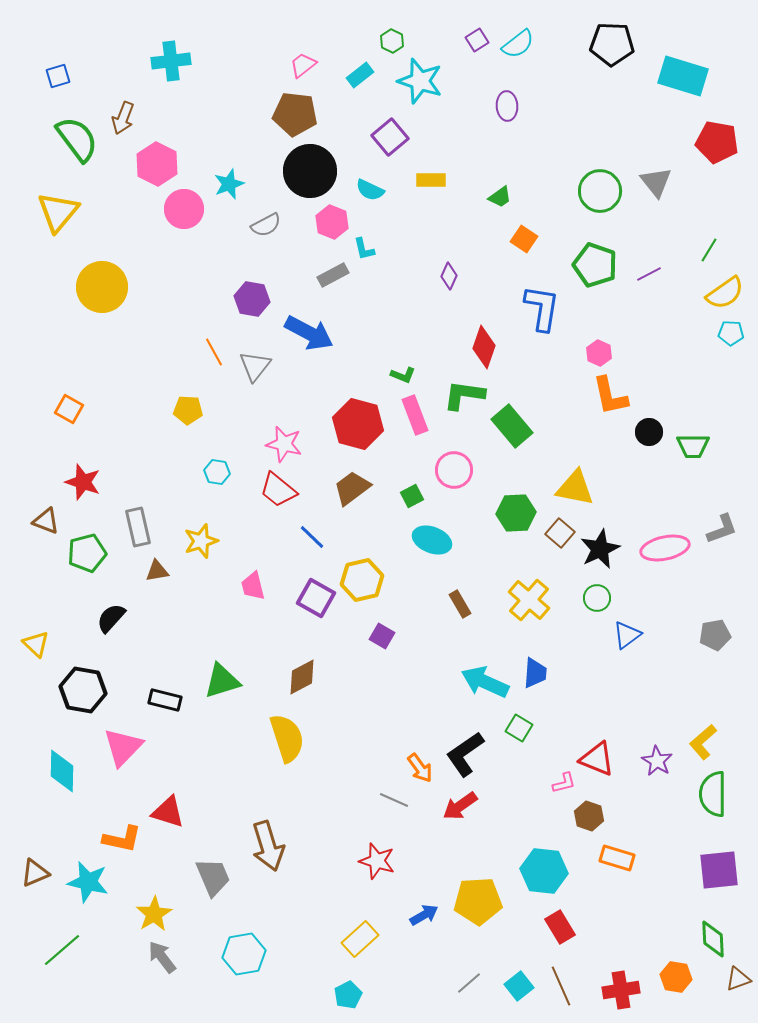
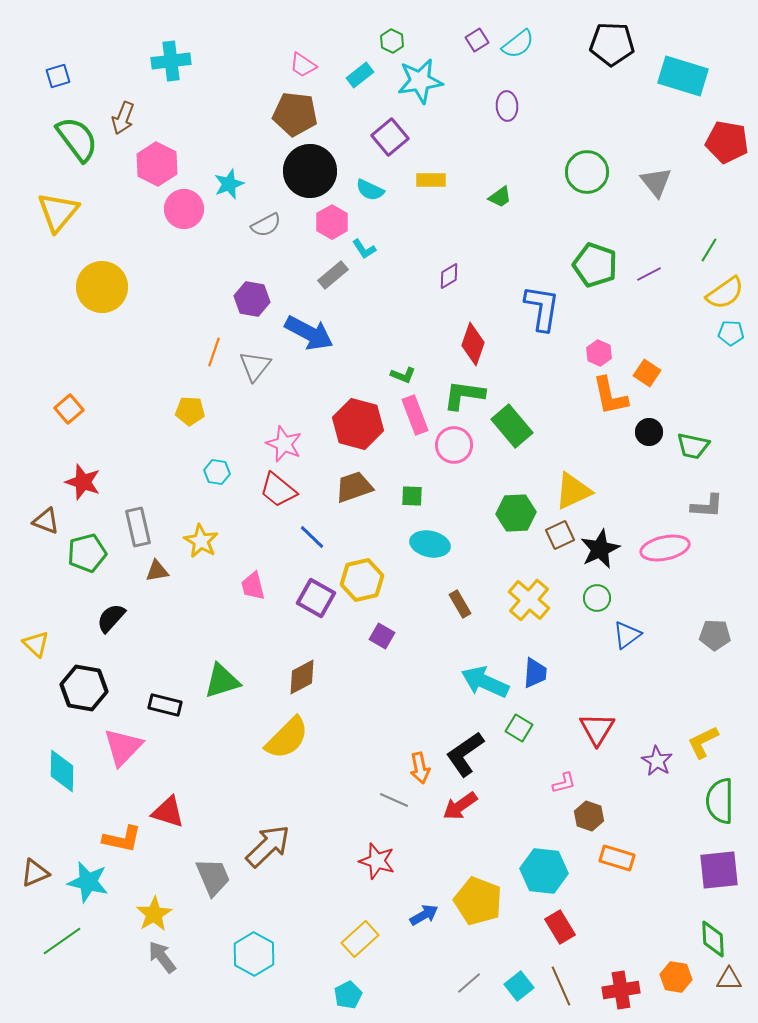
pink trapezoid at (303, 65): rotated 108 degrees counterclockwise
cyan star at (420, 81): rotated 27 degrees counterclockwise
red pentagon at (717, 142): moved 10 px right
green circle at (600, 191): moved 13 px left, 19 px up
pink hexagon at (332, 222): rotated 8 degrees clockwise
orange square at (524, 239): moved 123 px right, 134 px down
cyan L-shape at (364, 249): rotated 20 degrees counterclockwise
gray rectangle at (333, 275): rotated 12 degrees counterclockwise
purple diamond at (449, 276): rotated 36 degrees clockwise
red diamond at (484, 347): moved 11 px left, 3 px up
orange line at (214, 352): rotated 48 degrees clockwise
orange square at (69, 409): rotated 20 degrees clockwise
yellow pentagon at (188, 410): moved 2 px right, 1 px down
pink star at (284, 444): rotated 9 degrees clockwise
green trapezoid at (693, 446): rotated 12 degrees clockwise
pink circle at (454, 470): moved 25 px up
brown trapezoid at (352, 488): moved 2 px right, 1 px up; rotated 18 degrees clockwise
yellow triangle at (575, 488): moved 2 px left, 3 px down; rotated 36 degrees counterclockwise
green square at (412, 496): rotated 30 degrees clockwise
gray L-shape at (722, 529): moved 15 px left, 23 px up; rotated 24 degrees clockwise
brown square at (560, 533): moved 2 px down; rotated 24 degrees clockwise
cyan ellipse at (432, 540): moved 2 px left, 4 px down; rotated 9 degrees counterclockwise
yellow star at (201, 541): rotated 24 degrees counterclockwise
gray pentagon at (715, 635): rotated 12 degrees clockwise
black hexagon at (83, 690): moved 1 px right, 2 px up
black rectangle at (165, 700): moved 5 px down
yellow semicircle at (287, 738): rotated 63 degrees clockwise
yellow L-shape at (703, 742): rotated 15 degrees clockwise
red triangle at (597, 759): moved 30 px up; rotated 39 degrees clockwise
orange arrow at (420, 768): rotated 24 degrees clockwise
green semicircle at (713, 794): moved 7 px right, 7 px down
brown arrow at (268, 846): rotated 117 degrees counterclockwise
yellow pentagon at (478, 901): rotated 24 degrees clockwise
green line at (62, 950): moved 9 px up; rotated 6 degrees clockwise
cyan hexagon at (244, 954): moved 10 px right; rotated 21 degrees counterclockwise
brown triangle at (738, 979): moved 9 px left; rotated 20 degrees clockwise
